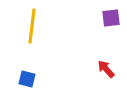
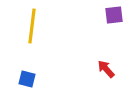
purple square: moved 3 px right, 3 px up
